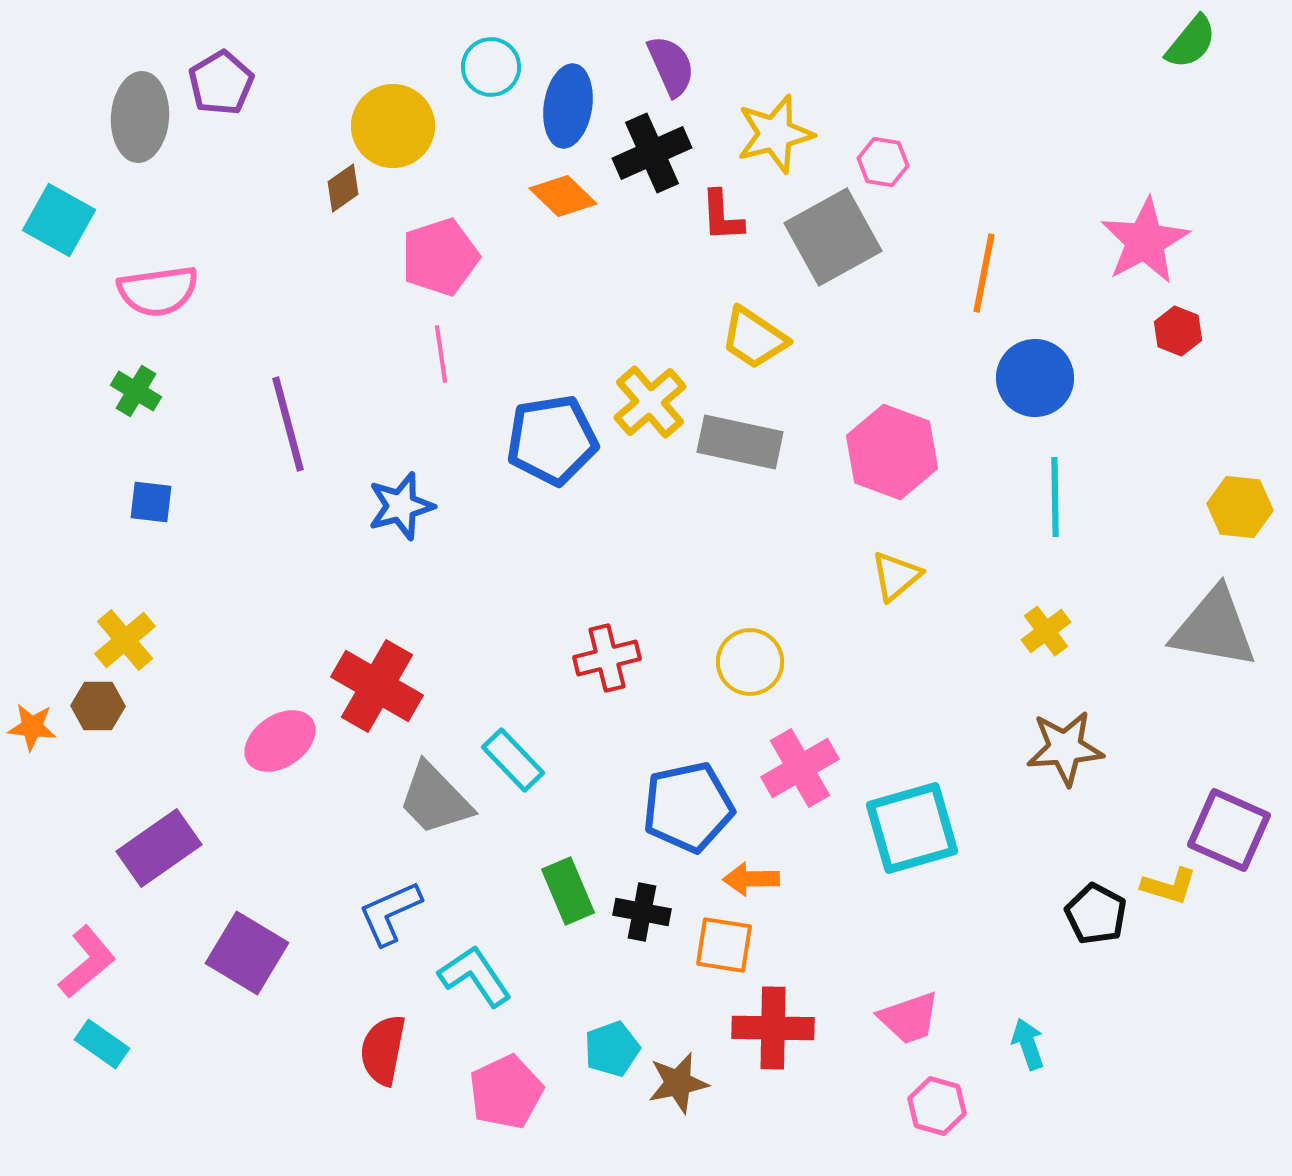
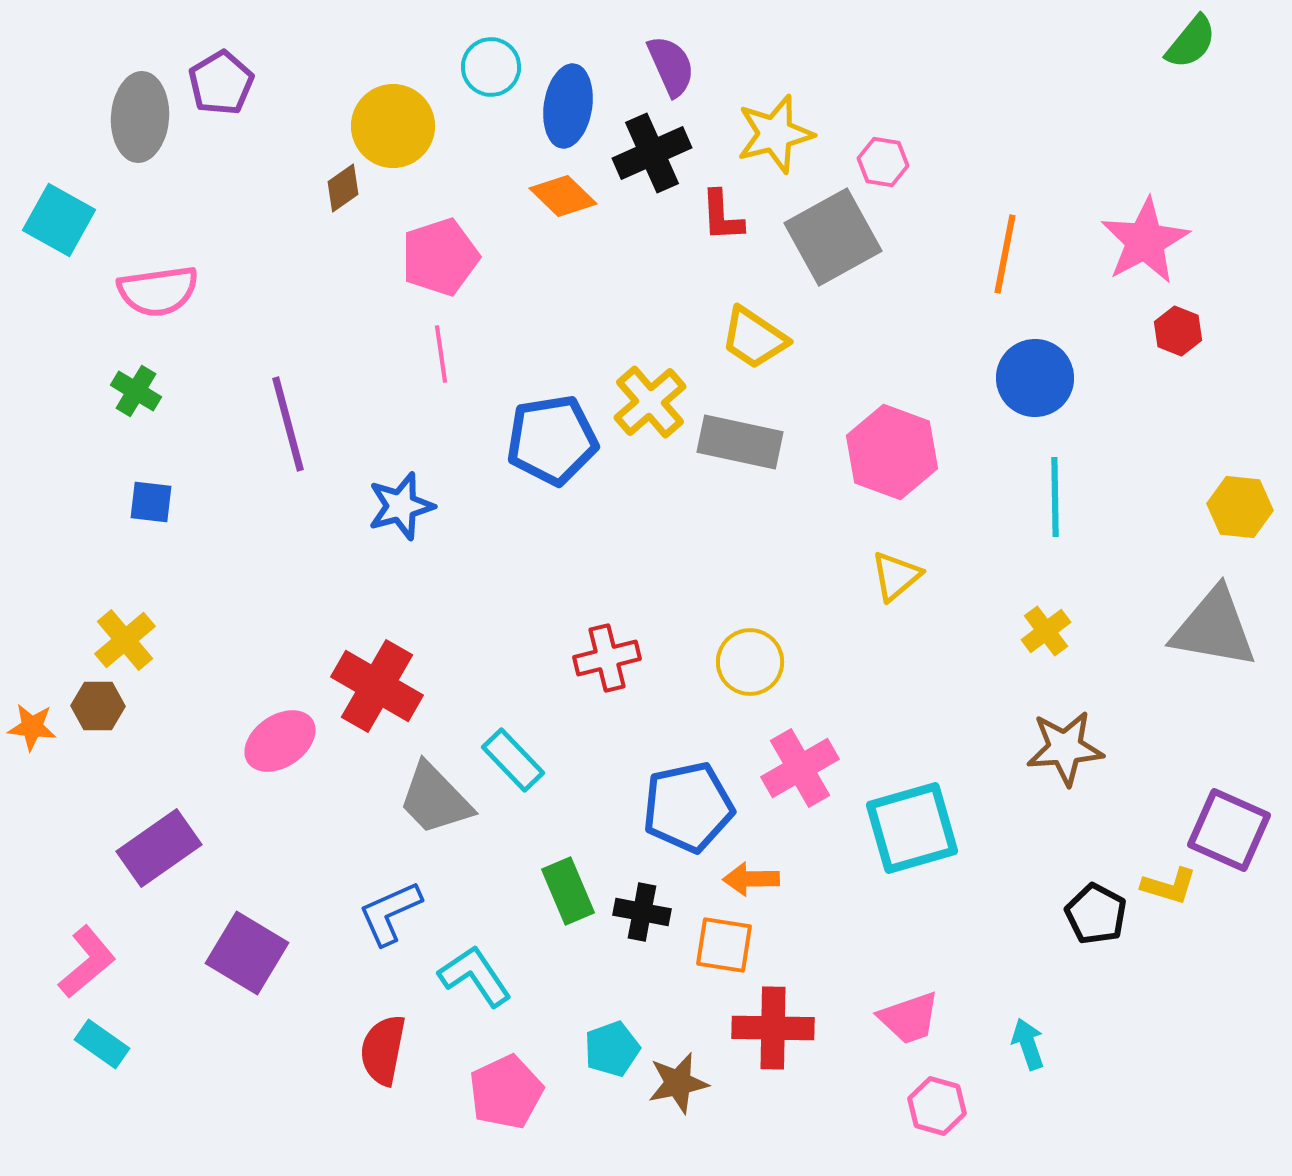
orange line at (984, 273): moved 21 px right, 19 px up
